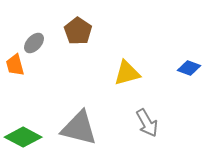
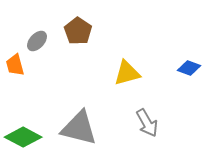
gray ellipse: moved 3 px right, 2 px up
